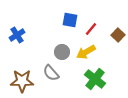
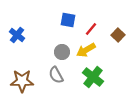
blue square: moved 2 px left
blue cross: rotated 21 degrees counterclockwise
yellow arrow: moved 2 px up
gray semicircle: moved 5 px right, 2 px down; rotated 12 degrees clockwise
green cross: moved 2 px left, 2 px up
